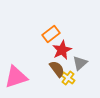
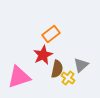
red star: moved 19 px left, 5 px down
gray triangle: moved 1 px right, 2 px down
brown semicircle: rotated 48 degrees clockwise
pink triangle: moved 3 px right
